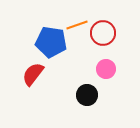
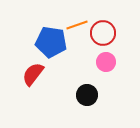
pink circle: moved 7 px up
